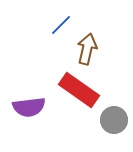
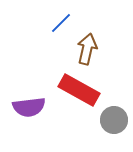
blue line: moved 2 px up
red rectangle: rotated 6 degrees counterclockwise
